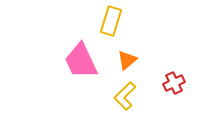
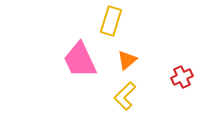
pink trapezoid: moved 1 px left, 1 px up
red cross: moved 8 px right, 6 px up
